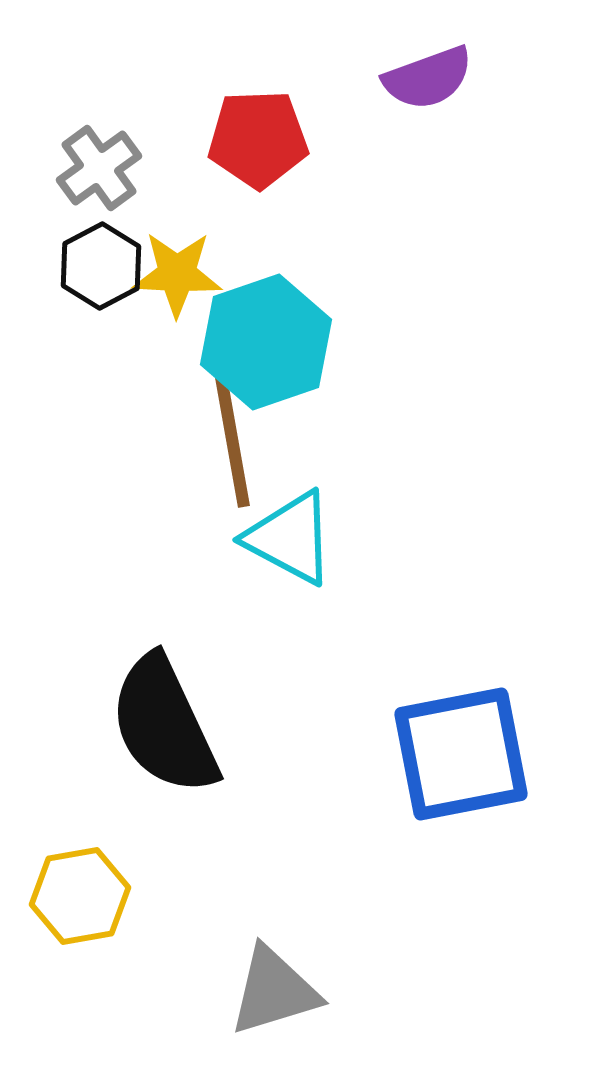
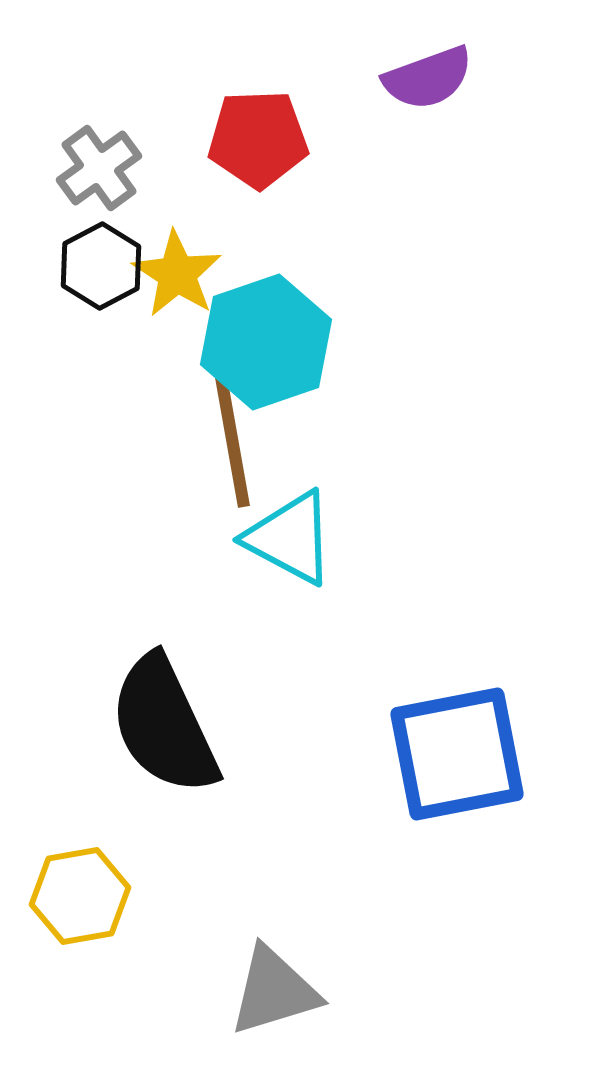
yellow star: rotated 30 degrees clockwise
blue square: moved 4 px left
